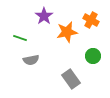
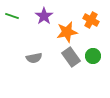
green line: moved 8 px left, 22 px up
gray semicircle: moved 3 px right, 2 px up
gray rectangle: moved 22 px up
